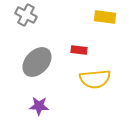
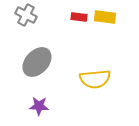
red rectangle: moved 33 px up
